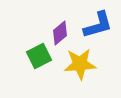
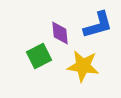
purple diamond: rotated 55 degrees counterclockwise
yellow star: moved 3 px right, 2 px down; rotated 12 degrees clockwise
